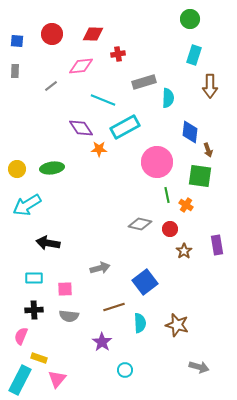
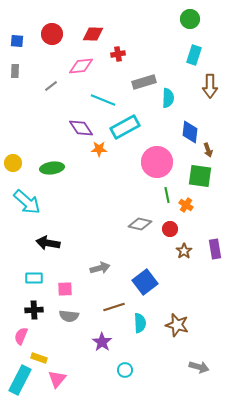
yellow circle at (17, 169): moved 4 px left, 6 px up
cyan arrow at (27, 205): moved 3 px up; rotated 108 degrees counterclockwise
purple rectangle at (217, 245): moved 2 px left, 4 px down
